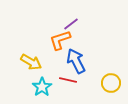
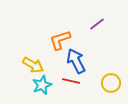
purple line: moved 26 px right
yellow arrow: moved 2 px right, 3 px down
red line: moved 3 px right, 1 px down
cyan star: moved 2 px up; rotated 12 degrees clockwise
